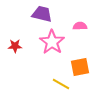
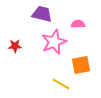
pink semicircle: moved 2 px left, 2 px up
pink star: moved 2 px right; rotated 15 degrees clockwise
orange square: moved 1 px right, 2 px up
